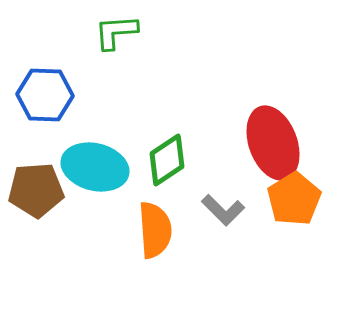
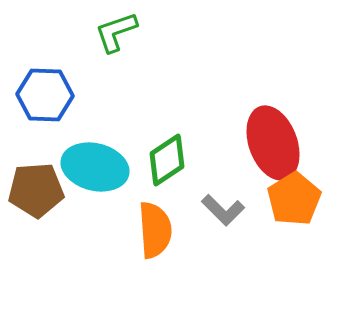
green L-shape: rotated 15 degrees counterclockwise
